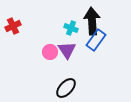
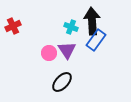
cyan cross: moved 1 px up
pink circle: moved 1 px left, 1 px down
black ellipse: moved 4 px left, 6 px up
